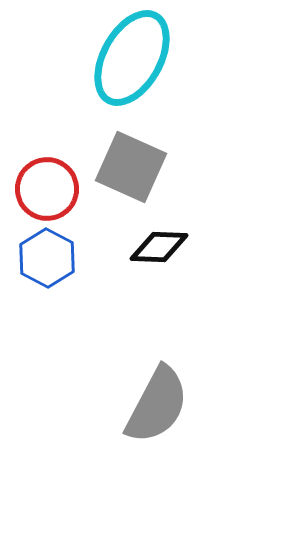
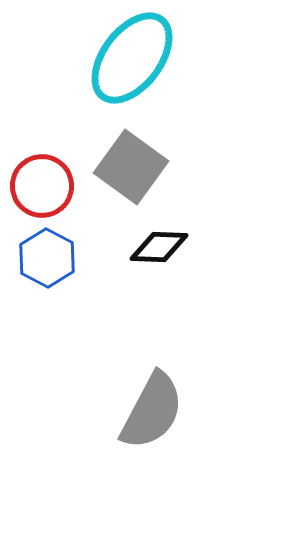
cyan ellipse: rotated 8 degrees clockwise
gray square: rotated 12 degrees clockwise
red circle: moved 5 px left, 3 px up
gray semicircle: moved 5 px left, 6 px down
